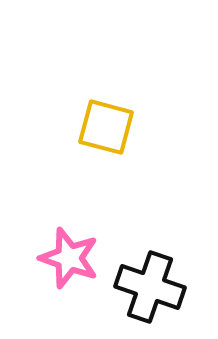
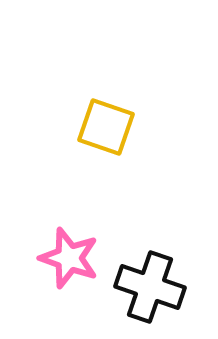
yellow square: rotated 4 degrees clockwise
